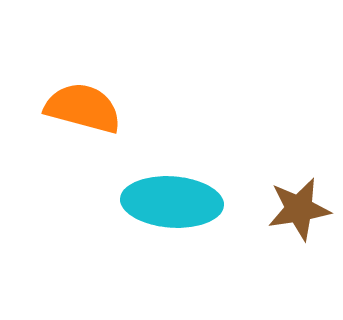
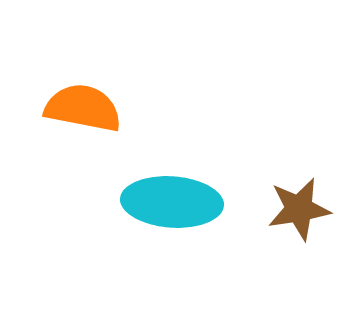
orange semicircle: rotated 4 degrees counterclockwise
